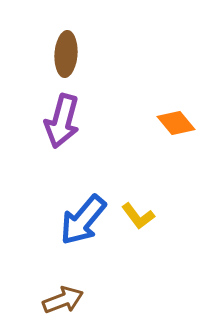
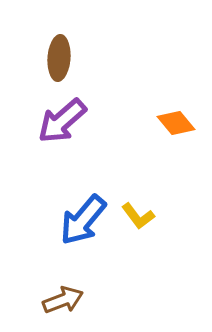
brown ellipse: moved 7 px left, 4 px down
purple arrow: rotated 34 degrees clockwise
